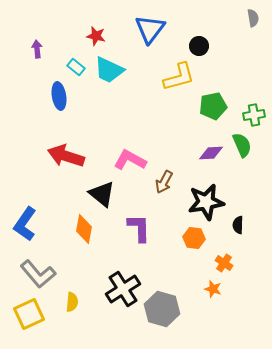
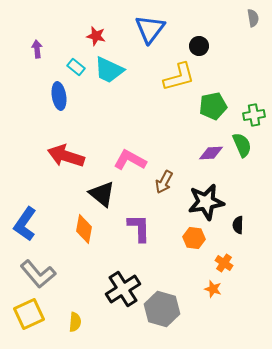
yellow semicircle: moved 3 px right, 20 px down
